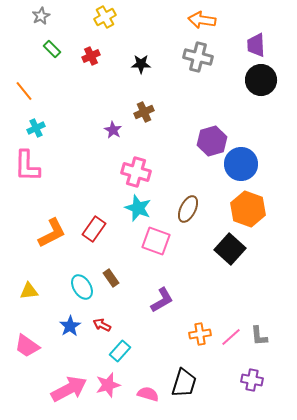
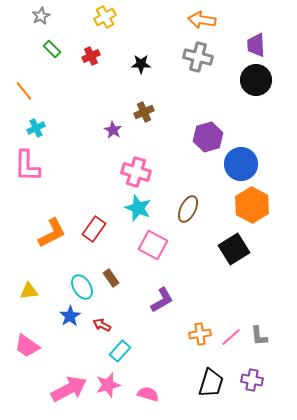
black circle: moved 5 px left
purple hexagon: moved 4 px left, 4 px up
orange hexagon: moved 4 px right, 4 px up; rotated 8 degrees clockwise
pink square: moved 3 px left, 4 px down; rotated 8 degrees clockwise
black square: moved 4 px right; rotated 16 degrees clockwise
blue star: moved 10 px up
black trapezoid: moved 27 px right
